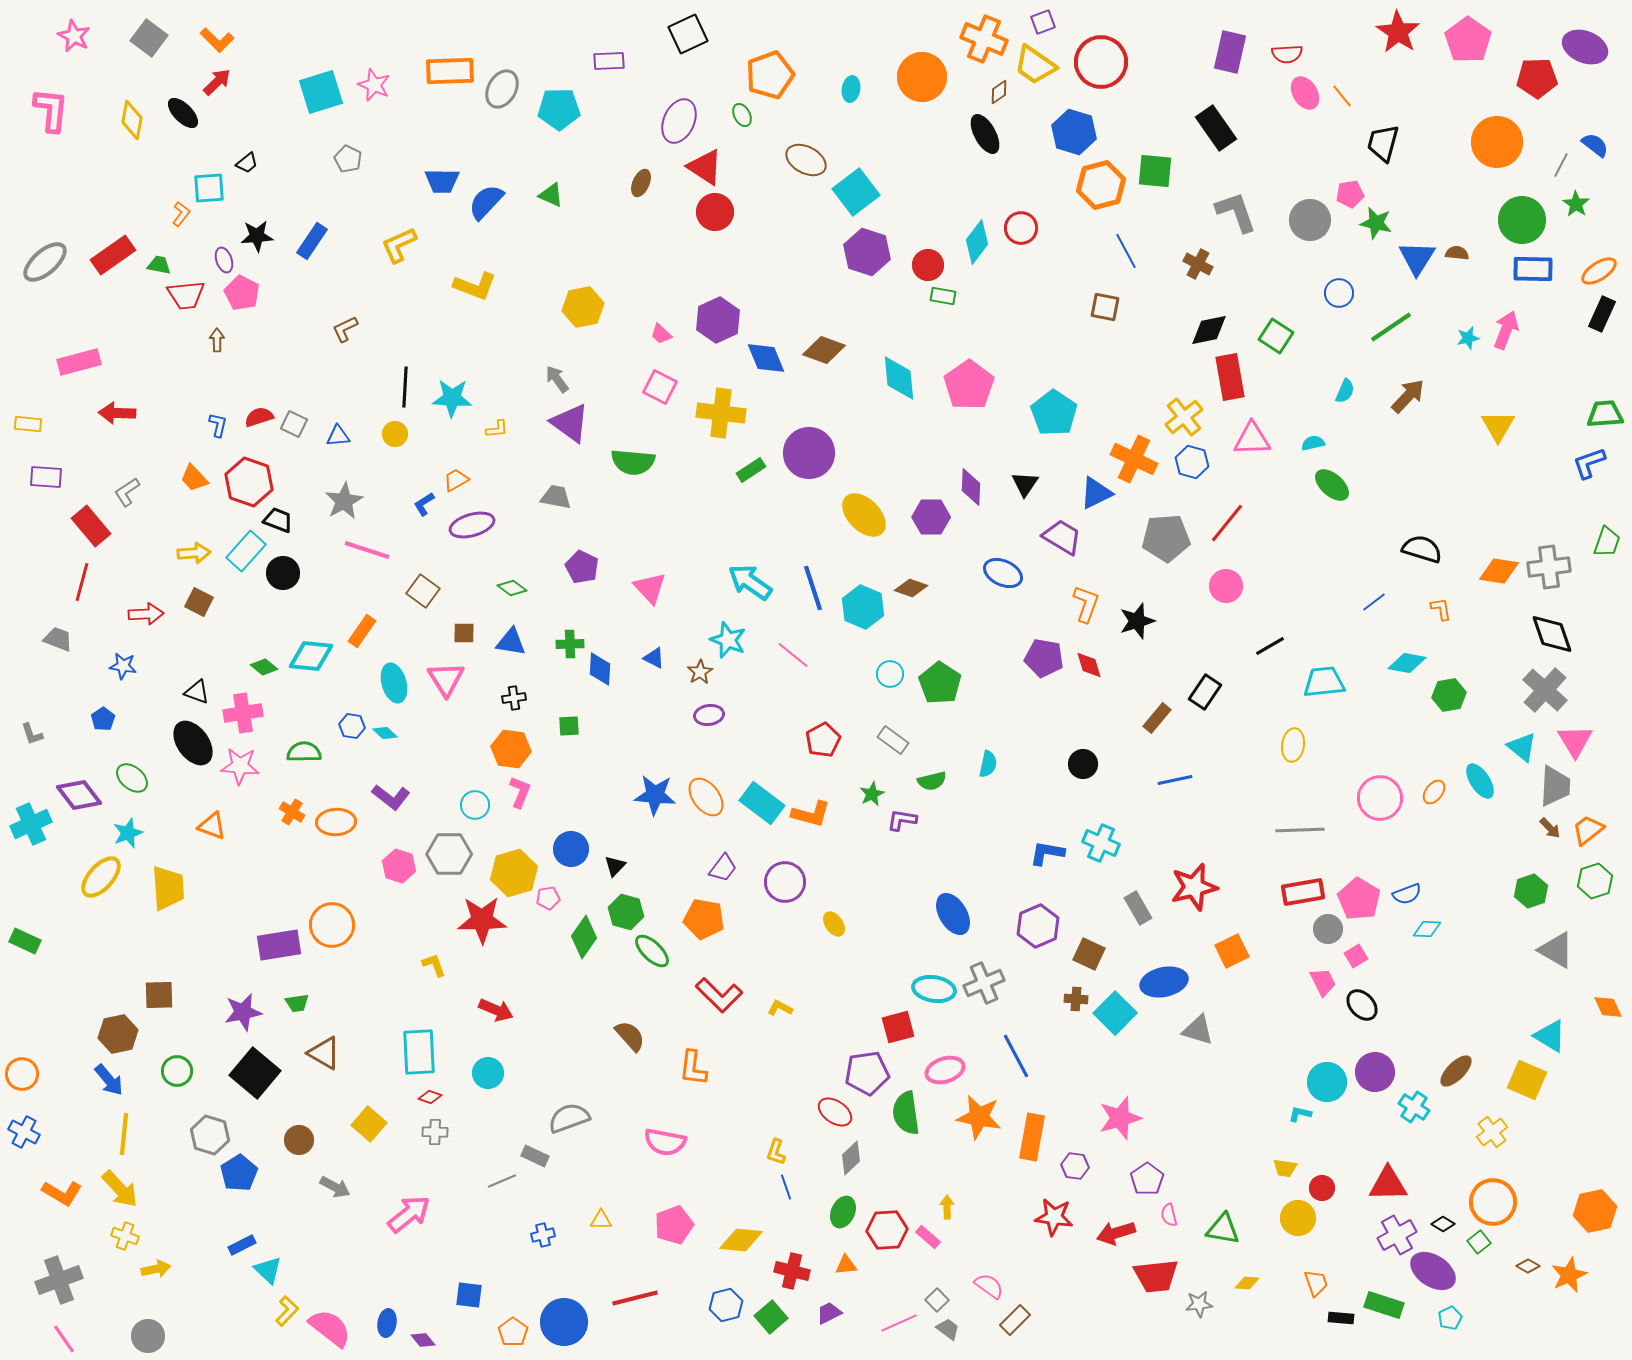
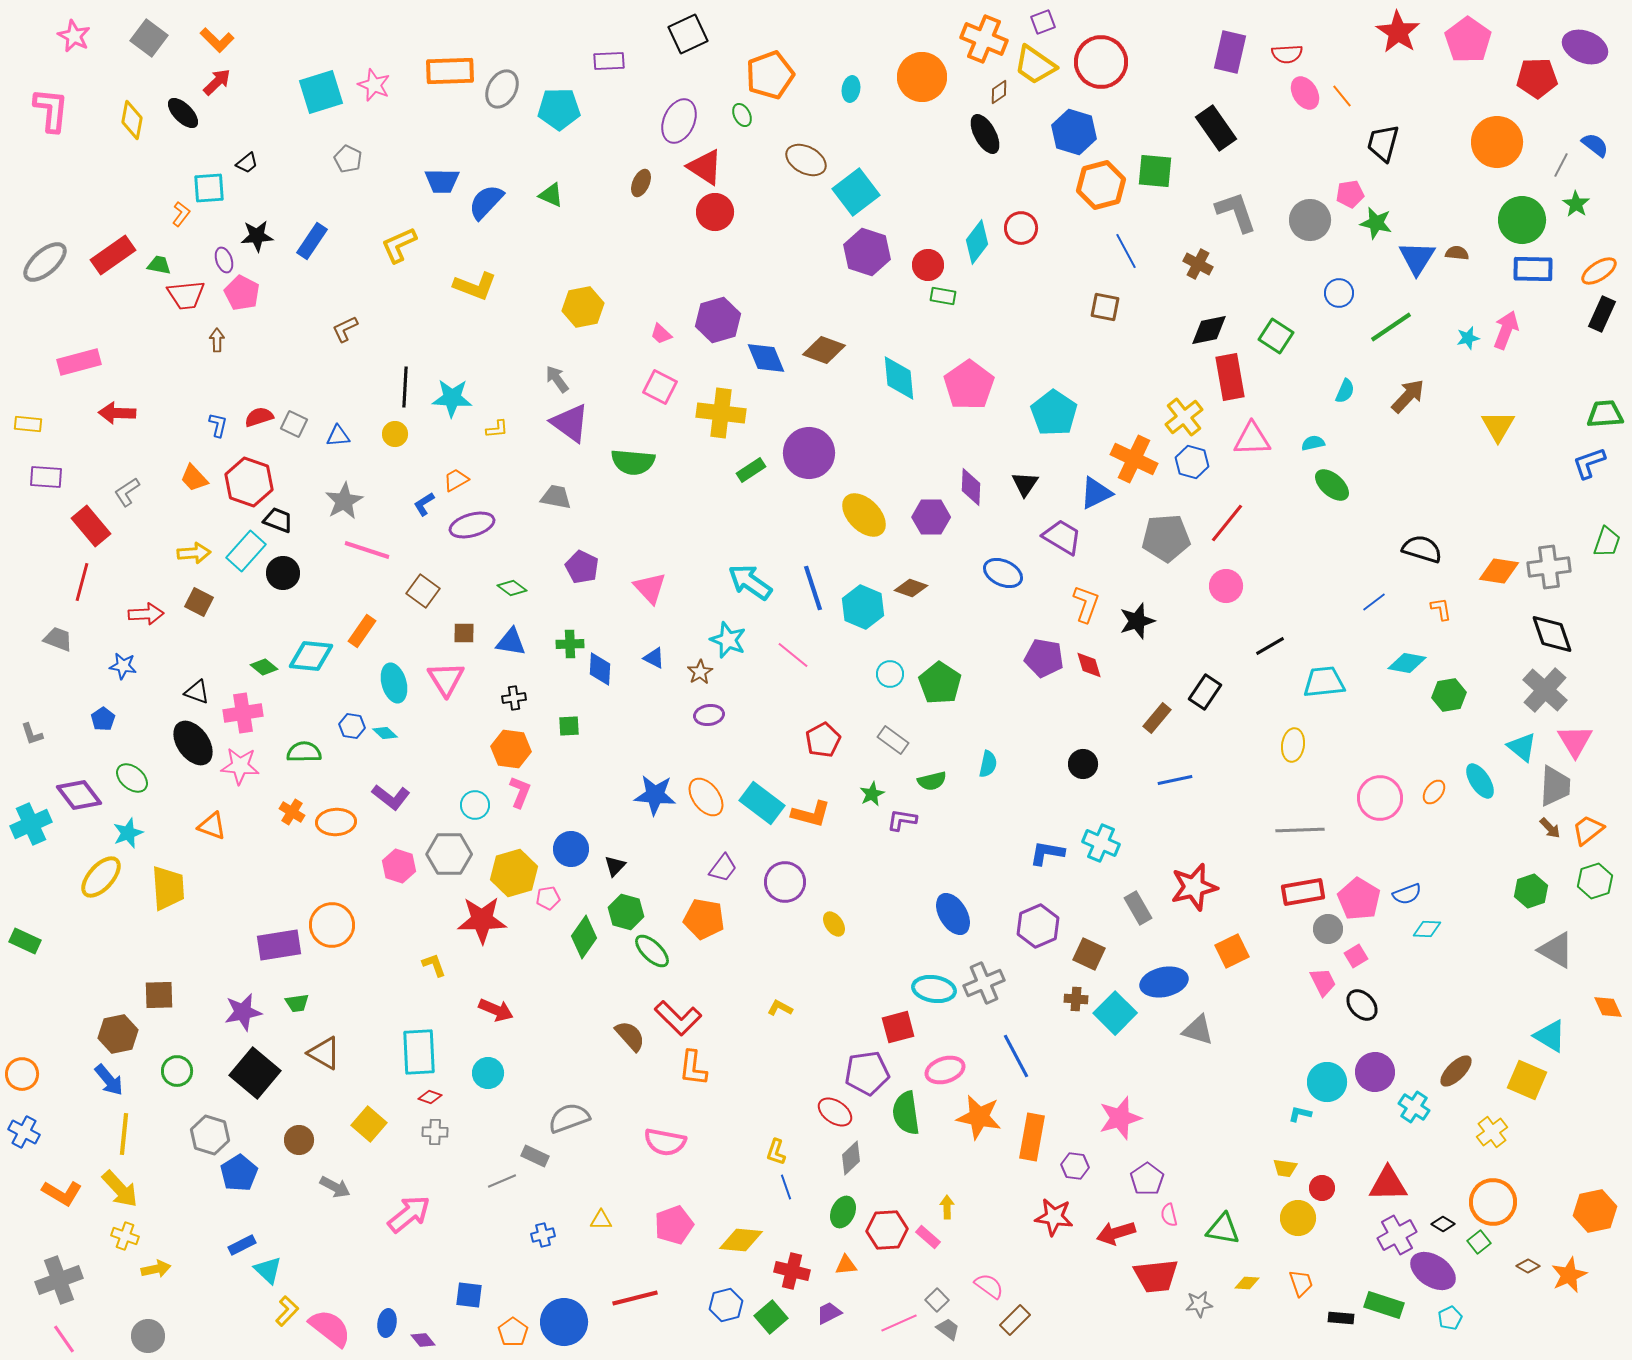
purple hexagon at (718, 320): rotated 9 degrees clockwise
red L-shape at (719, 995): moved 41 px left, 23 px down
orange trapezoid at (1316, 1283): moved 15 px left
